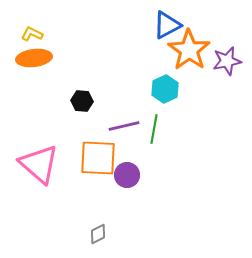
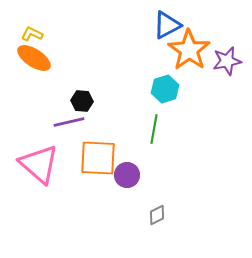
orange ellipse: rotated 40 degrees clockwise
cyan hexagon: rotated 8 degrees clockwise
purple line: moved 55 px left, 4 px up
gray diamond: moved 59 px right, 19 px up
